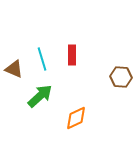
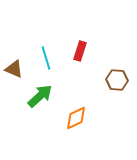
red rectangle: moved 8 px right, 4 px up; rotated 18 degrees clockwise
cyan line: moved 4 px right, 1 px up
brown hexagon: moved 4 px left, 3 px down
